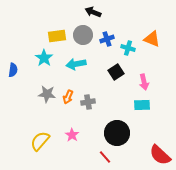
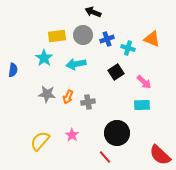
pink arrow: rotated 35 degrees counterclockwise
